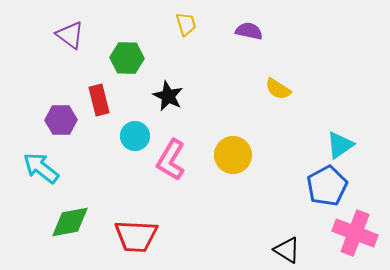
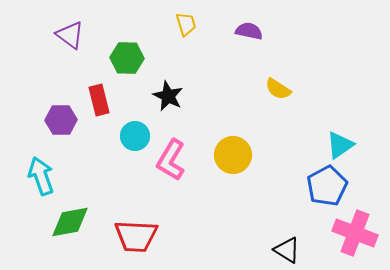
cyan arrow: moved 8 px down; rotated 33 degrees clockwise
